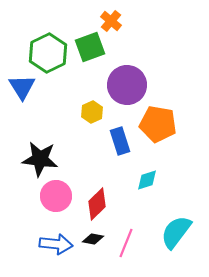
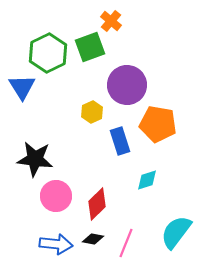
black star: moved 5 px left
